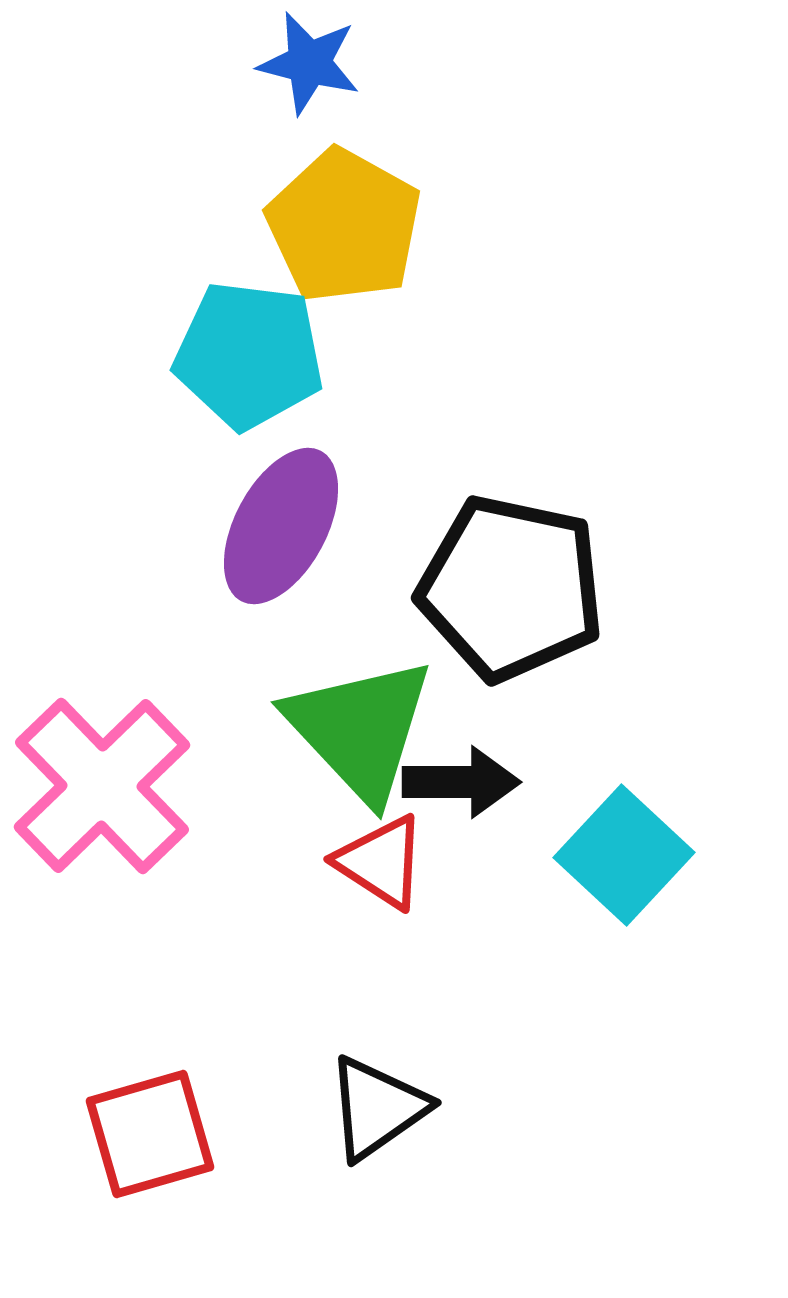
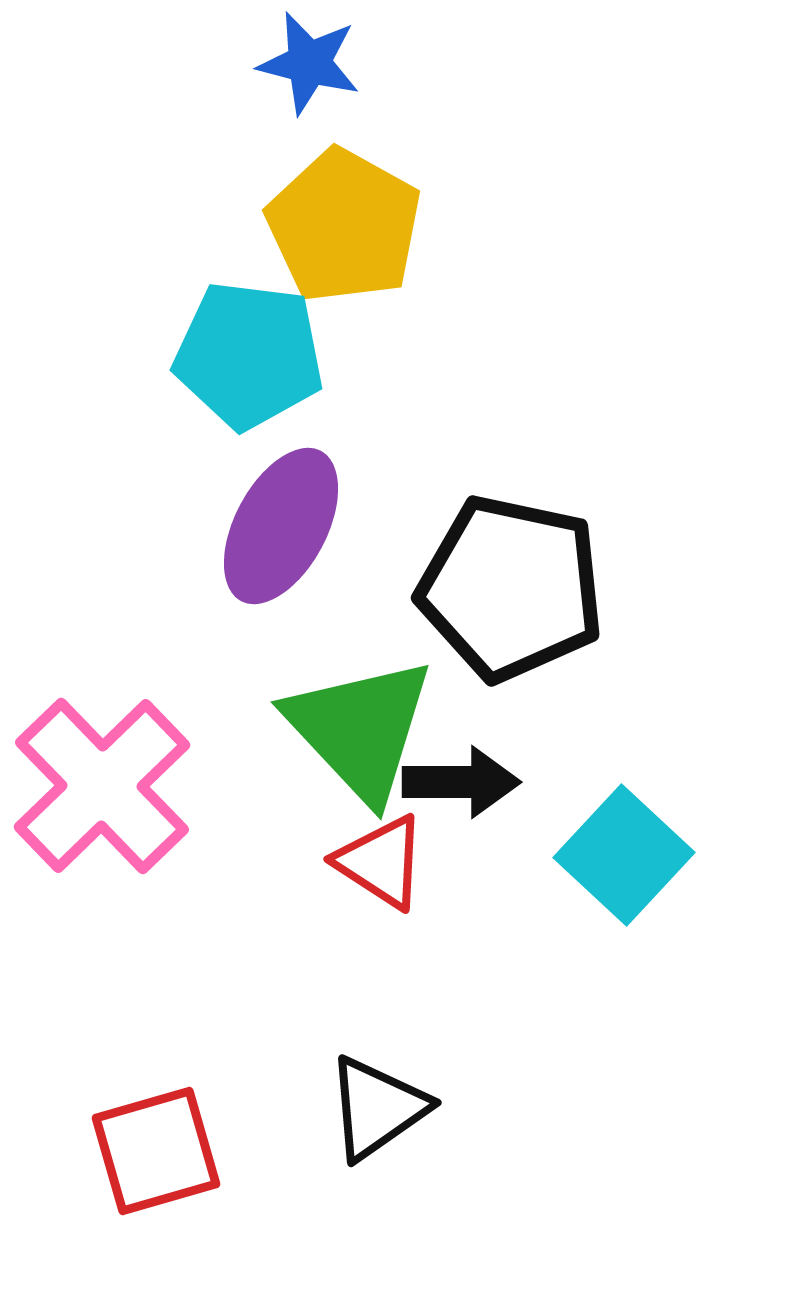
red square: moved 6 px right, 17 px down
